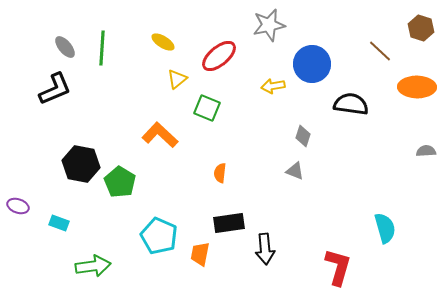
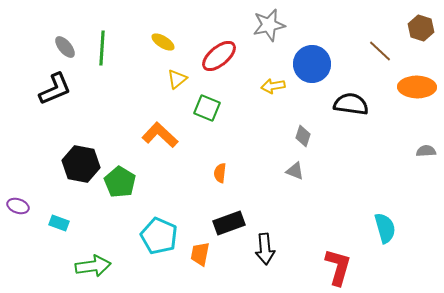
black rectangle: rotated 12 degrees counterclockwise
